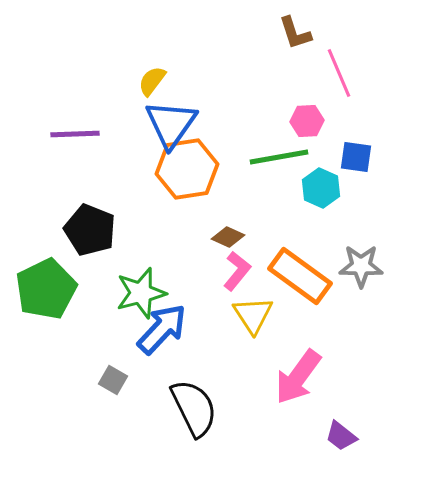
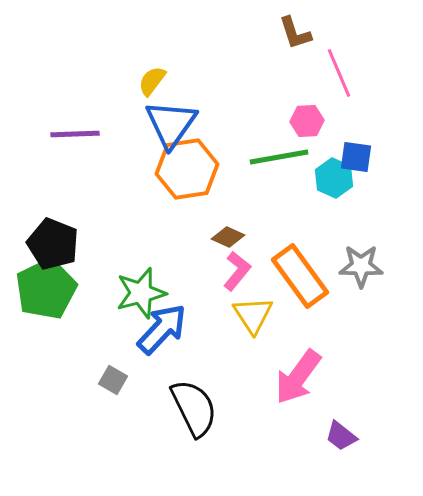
cyan hexagon: moved 13 px right, 10 px up
black pentagon: moved 37 px left, 14 px down
orange rectangle: rotated 18 degrees clockwise
